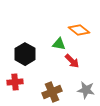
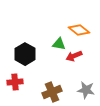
red arrow: moved 2 px right, 5 px up; rotated 112 degrees clockwise
